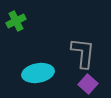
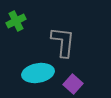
gray L-shape: moved 20 px left, 11 px up
purple square: moved 15 px left
